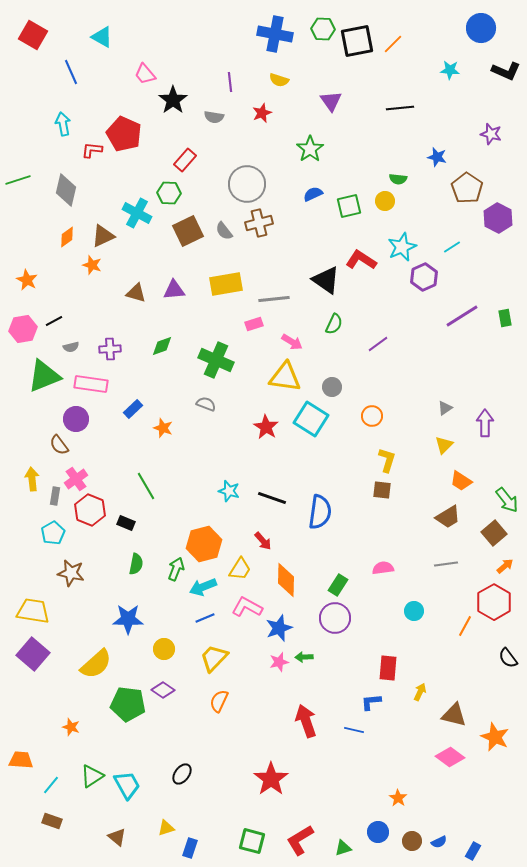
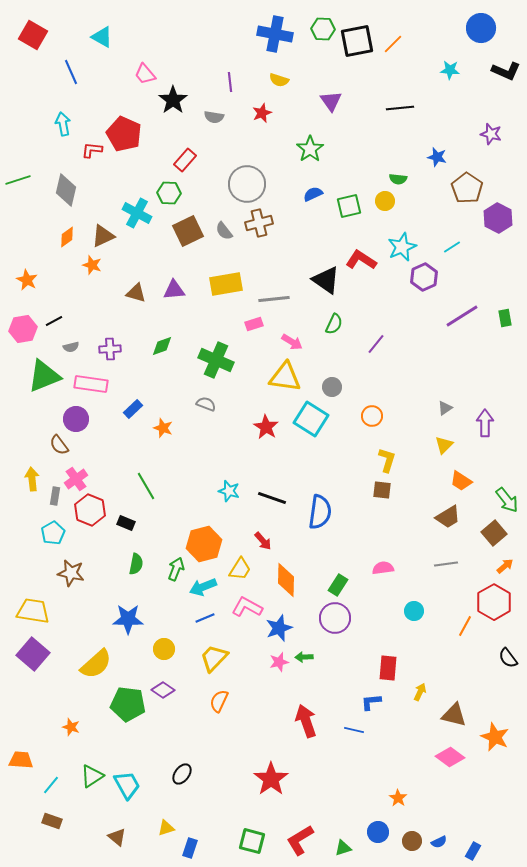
purple line at (378, 344): moved 2 px left; rotated 15 degrees counterclockwise
